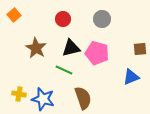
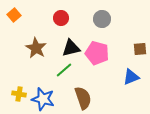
red circle: moved 2 px left, 1 px up
green line: rotated 66 degrees counterclockwise
